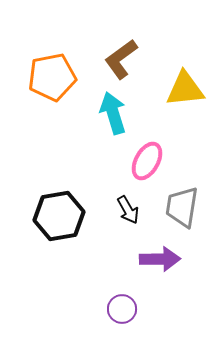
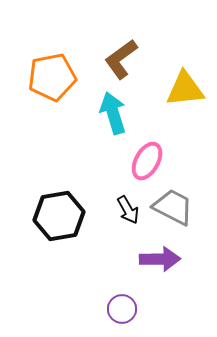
gray trapezoid: moved 9 px left; rotated 108 degrees clockwise
